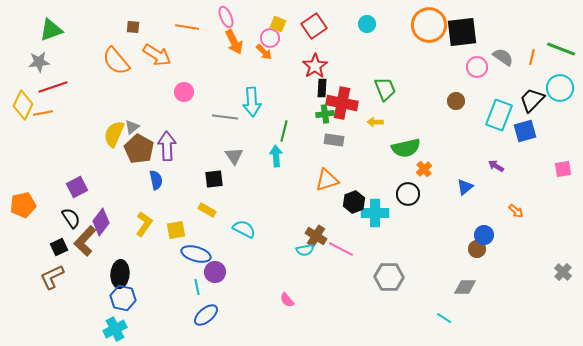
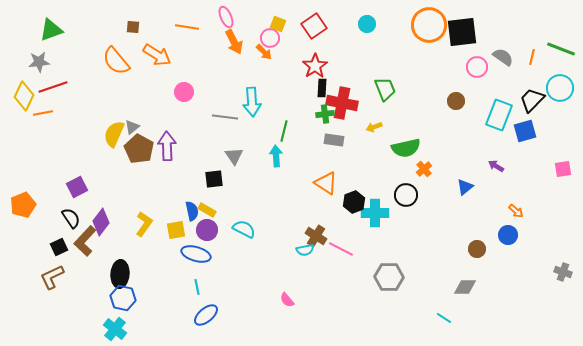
yellow diamond at (23, 105): moved 1 px right, 9 px up
yellow arrow at (375, 122): moved 1 px left, 5 px down; rotated 21 degrees counterclockwise
blue semicircle at (156, 180): moved 36 px right, 31 px down
orange triangle at (327, 180): moved 1 px left, 3 px down; rotated 50 degrees clockwise
black circle at (408, 194): moved 2 px left, 1 px down
orange pentagon at (23, 205): rotated 10 degrees counterclockwise
blue circle at (484, 235): moved 24 px right
purple circle at (215, 272): moved 8 px left, 42 px up
gray cross at (563, 272): rotated 24 degrees counterclockwise
cyan cross at (115, 329): rotated 25 degrees counterclockwise
